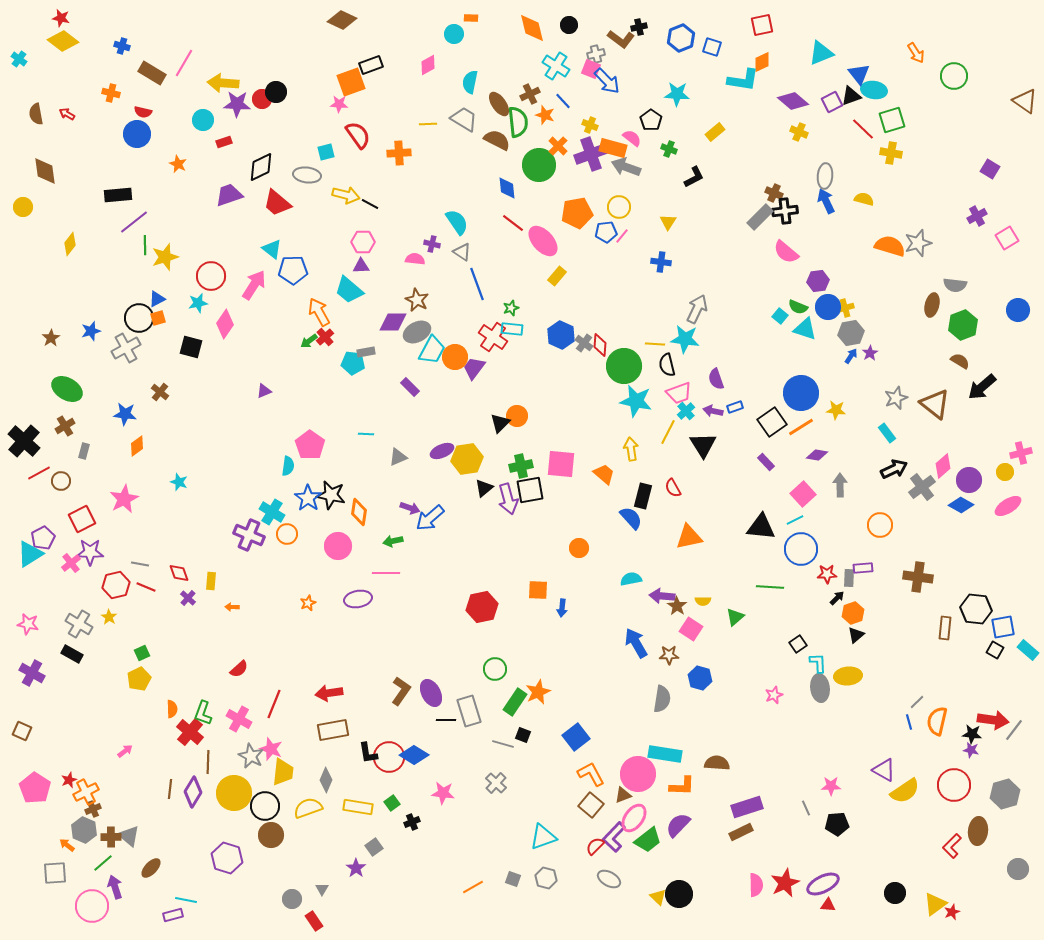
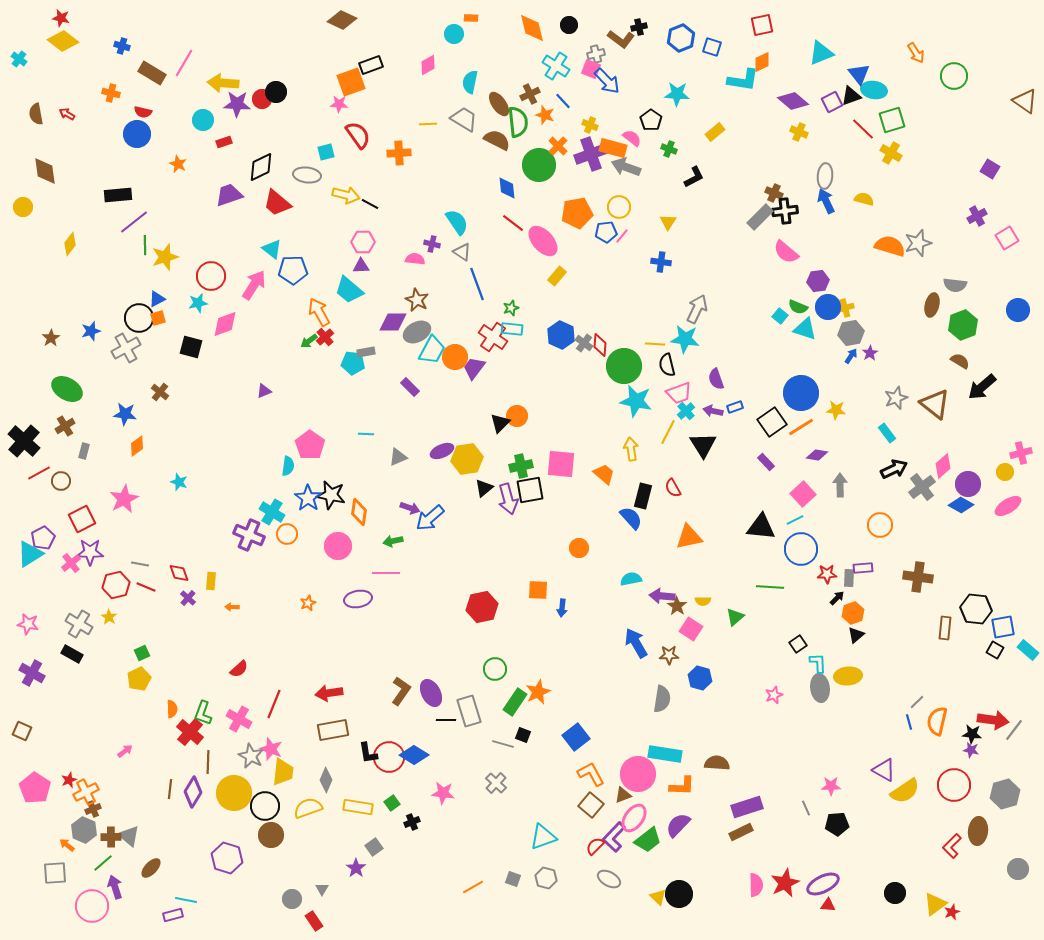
yellow cross at (891, 153): rotated 20 degrees clockwise
pink diamond at (225, 324): rotated 36 degrees clockwise
purple circle at (969, 480): moved 1 px left, 4 px down
